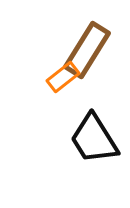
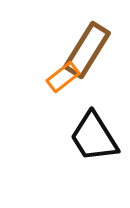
black trapezoid: moved 2 px up
